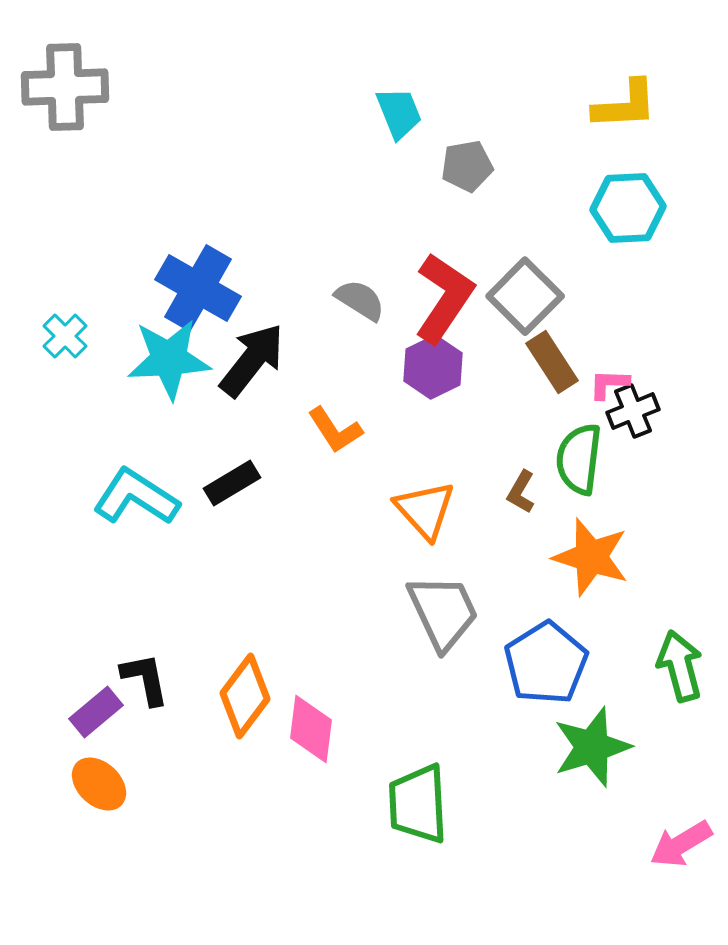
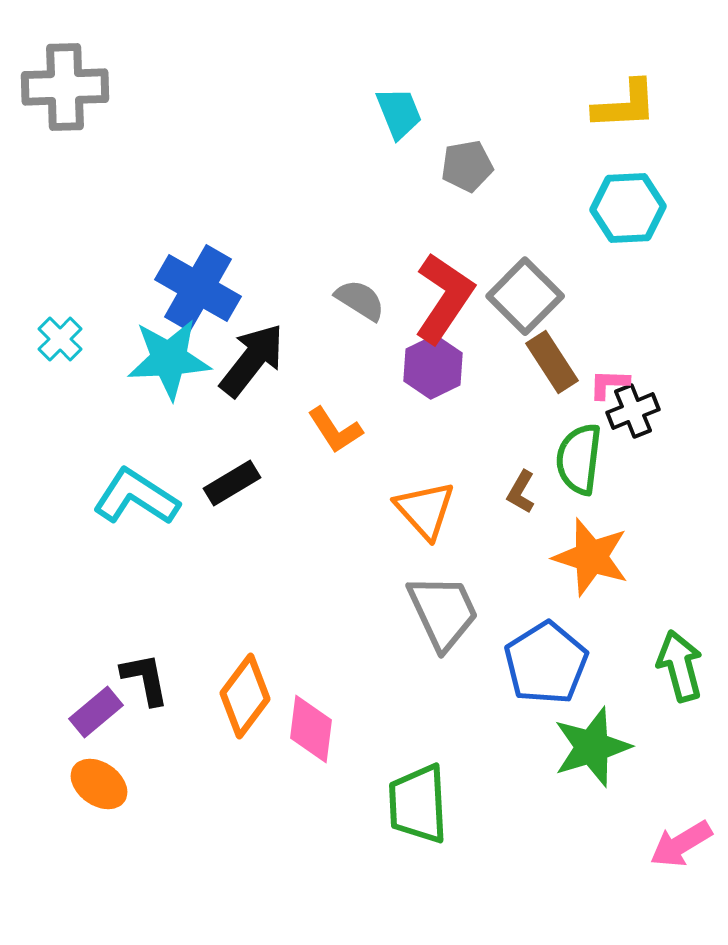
cyan cross: moved 5 px left, 3 px down
orange ellipse: rotated 8 degrees counterclockwise
